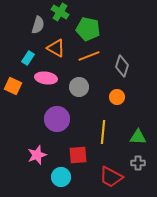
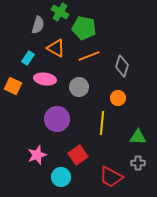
green pentagon: moved 4 px left, 1 px up
pink ellipse: moved 1 px left, 1 px down
orange circle: moved 1 px right, 1 px down
yellow line: moved 1 px left, 9 px up
red square: rotated 30 degrees counterclockwise
